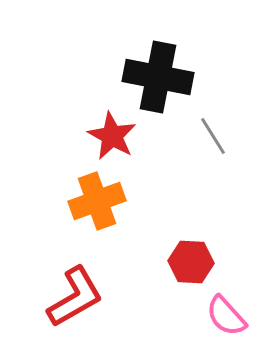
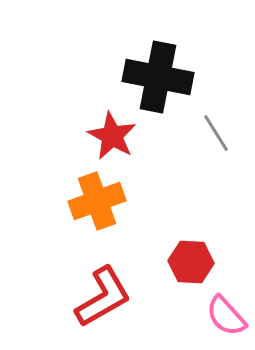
gray line: moved 3 px right, 3 px up
red L-shape: moved 28 px right
